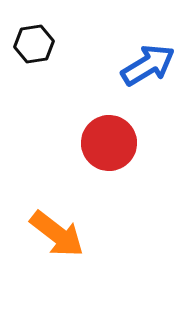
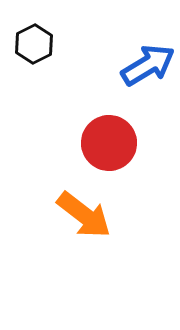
black hexagon: rotated 18 degrees counterclockwise
orange arrow: moved 27 px right, 19 px up
